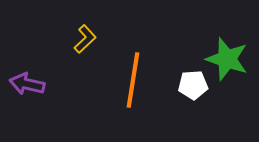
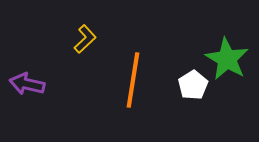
green star: rotated 12 degrees clockwise
white pentagon: rotated 28 degrees counterclockwise
